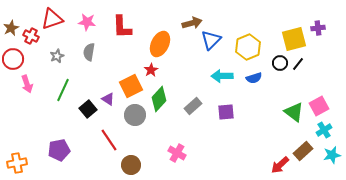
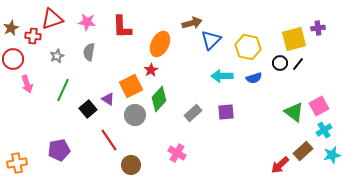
red cross: moved 2 px right; rotated 21 degrees counterclockwise
yellow hexagon: rotated 25 degrees counterclockwise
gray rectangle: moved 7 px down
